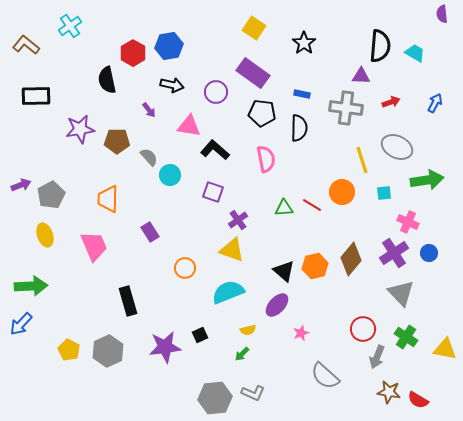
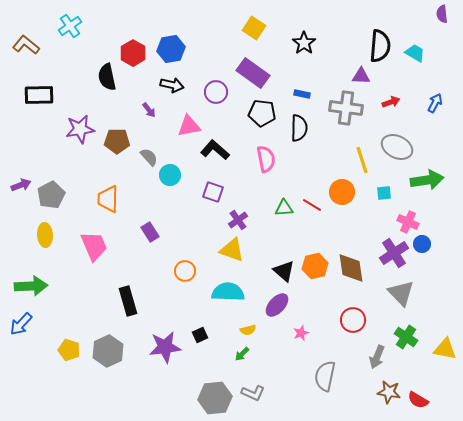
blue hexagon at (169, 46): moved 2 px right, 3 px down
black semicircle at (107, 80): moved 3 px up
black rectangle at (36, 96): moved 3 px right, 1 px up
pink triangle at (189, 126): rotated 20 degrees counterclockwise
yellow ellipse at (45, 235): rotated 15 degrees clockwise
blue circle at (429, 253): moved 7 px left, 9 px up
brown diamond at (351, 259): moved 9 px down; rotated 48 degrees counterclockwise
orange circle at (185, 268): moved 3 px down
cyan semicircle at (228, 292): rotated 24 degrees clockwise
red circle at (363, 329): moved 10 px left, 9 px up
yellow pentagon at (69, 350): rotated 10 degrees counterclockwise
gray semicircle at (325, 376): rotated 60 degrees clockwise
